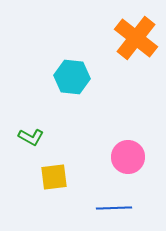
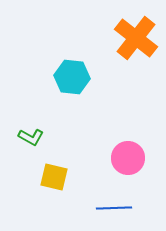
pink circle: moved 1 px down
yellow square: rotated 20 degrees clockwise
